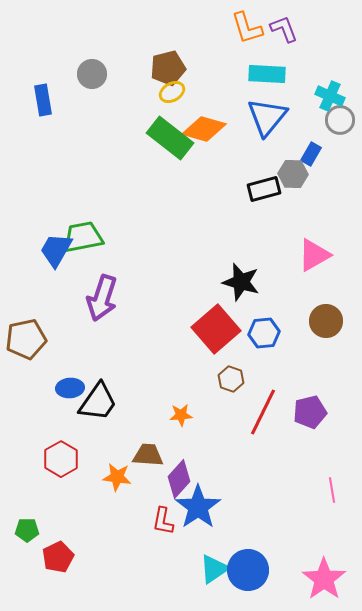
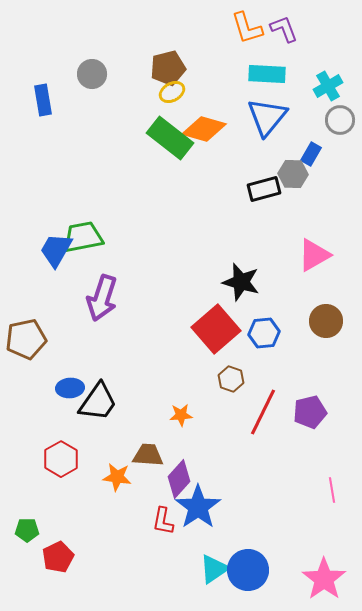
cyan cross at (330, 96): moved 2 px left, 10 px up; rotated 36 degrees clockwise
